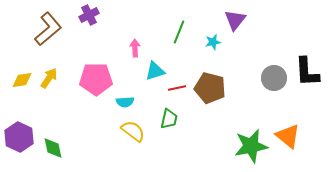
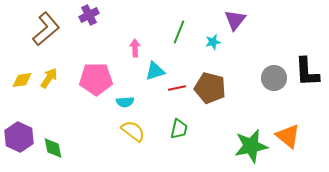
brown L-shape: moved 2 px left
green trapezoid: moved 10 px right, 10 px down
